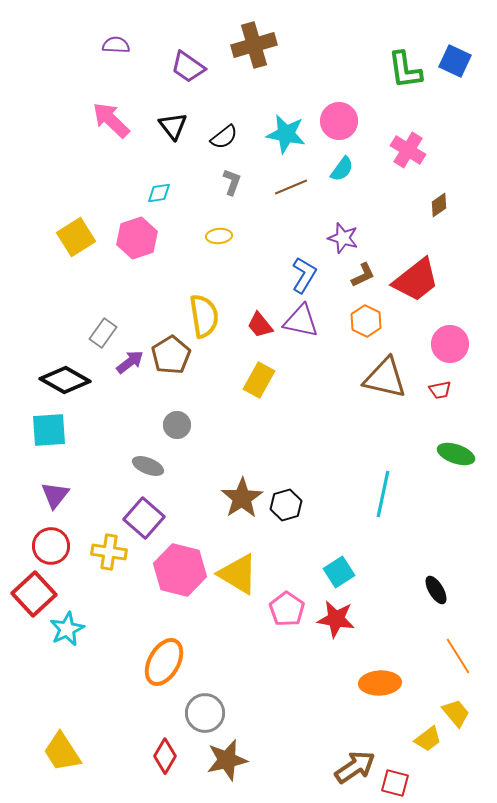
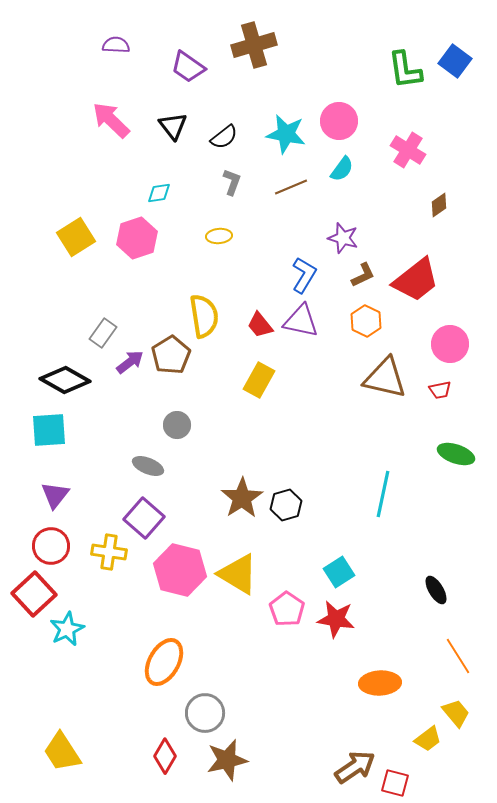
blue square at (455, 61): rotated 12 degrees clockwise
